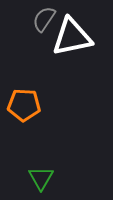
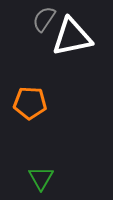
orange pentagon: moved 6 px right, 2 px up
